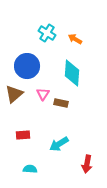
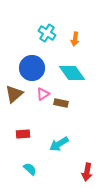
orange arrow: rotated 112 degrees counterclockwise
blue circle: moved 5 px right, 2 px down
cyan diamond: rotated 40 degrees counterclockwise
pink triangle: rotated 24 degrees clockwise
red rectangle: moved 1 px up
red arrow: moved 8 px down
cyan semicircle: rotated 40 degrees clockwise
